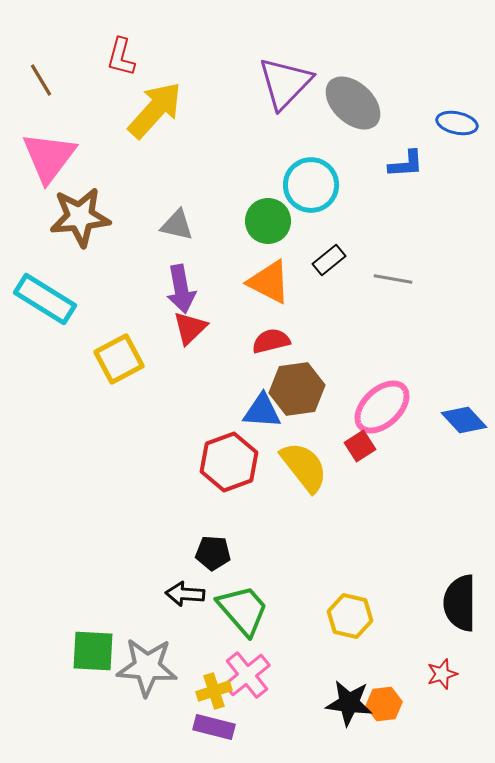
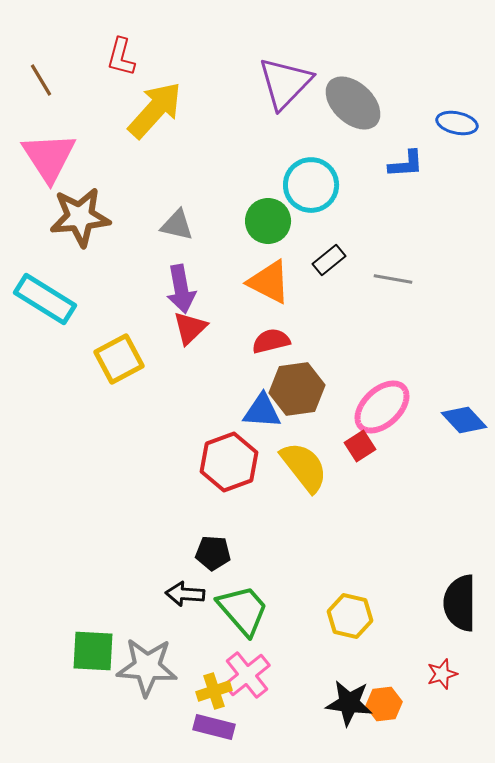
pink triangle: rotated 10 degrees counterclockwise
